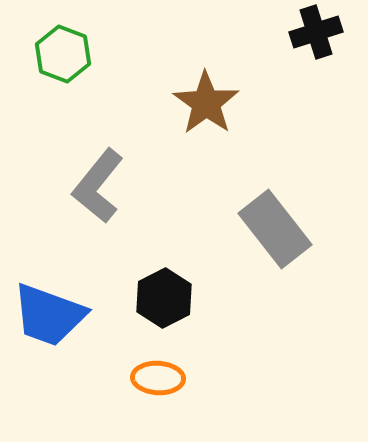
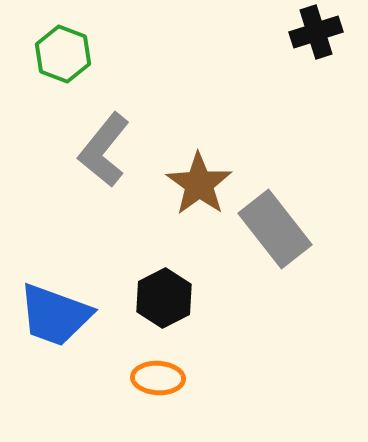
brown star: moved 7 px left, 81 px down
gray L-shape: moved 6 px right, 36 px up
blue trapezoid: moved 6 px right
